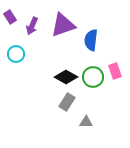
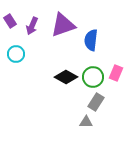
purple rectangle: moved 4 px down
pink rectangle: moved 1 px right, 2 px down; rotated 42 degrees clockwise
gray rectangle: moved 29 px right
